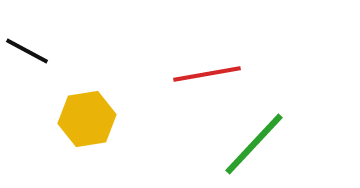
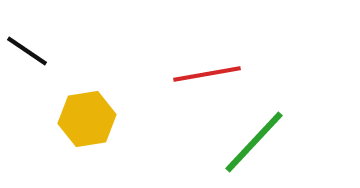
black line: rotated 6 degrees clockwise
green line: moved 2 px up
